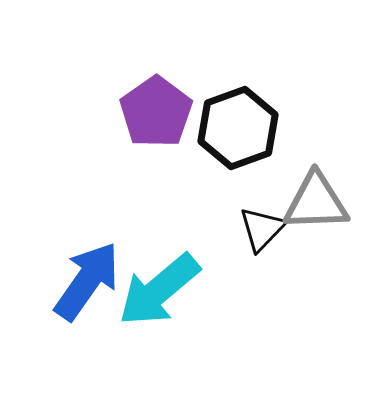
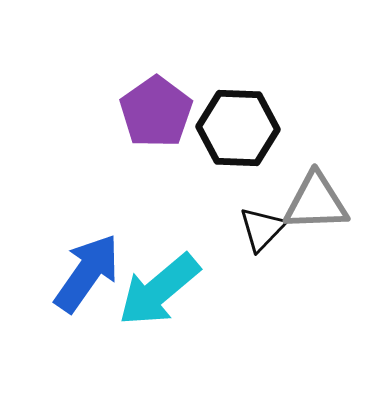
black hexagon: rotated 22 degrees clockwise
blue arrow: moved 8 px up
